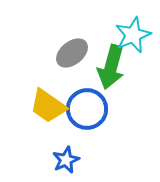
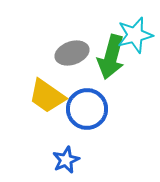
cyan star: moved 2 px right; rotated 9 degrees clockwise
gray ellipse: rotated 20 degrees clockwise
green arrow: moved 10 px up
yellow trapezoid: moved 1 px left, 10 px up
